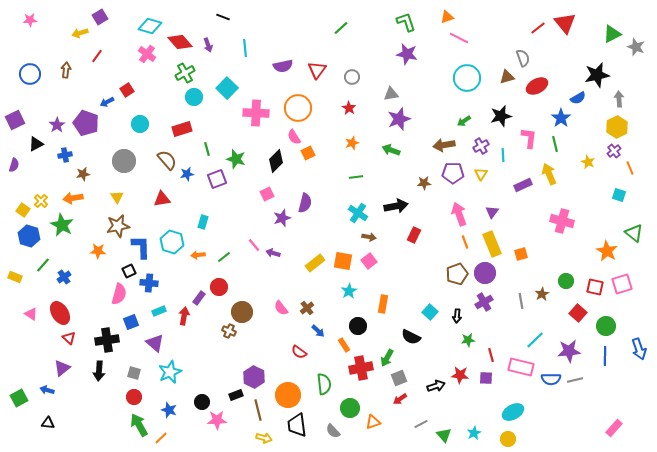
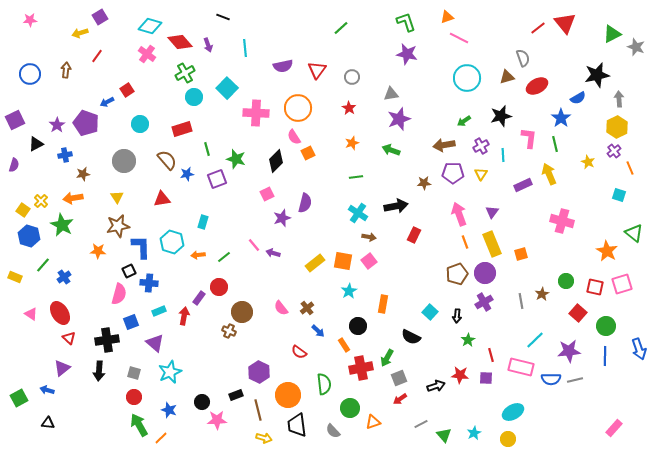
green star at (468, 340): rotated 24 degrees counterclockwise
purple hexagon at (254, 377): moved 5 px right, 5 px up
